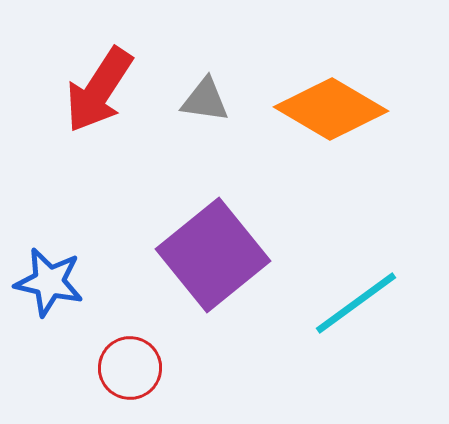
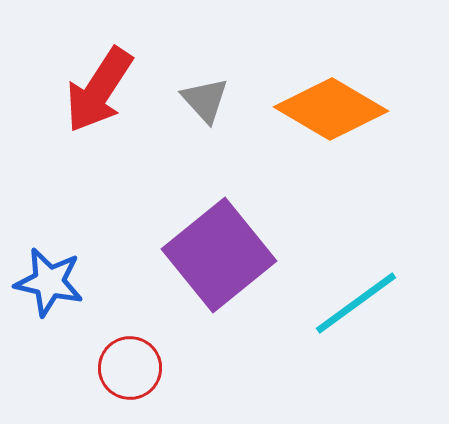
gray triangle: rotated 40 degrees clockwise
purple square: moved 6 px right
